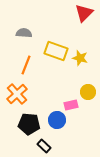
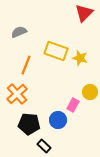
gray semicircle: moved 5 px left, 1 px up; rotated 28 degrees counterclockwise
yellow circle: moved 2 px right
pink rectangle: moved 2 px right; rotated 48 degrees counterclockwise
blue circle: moved 1 px right
